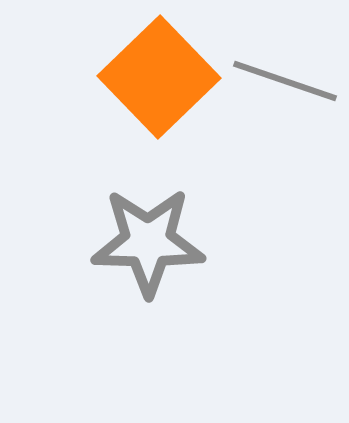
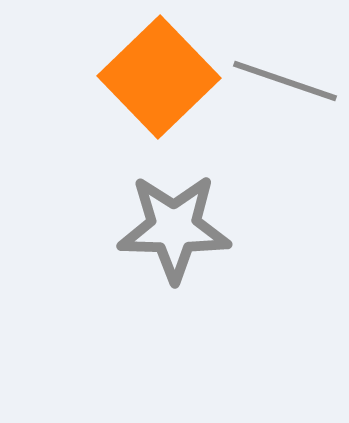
gray star: moved 26 px right, 14 px up
